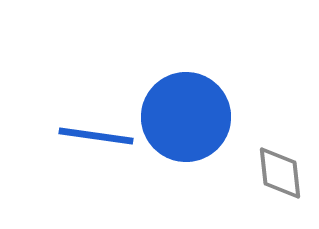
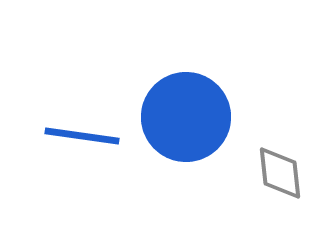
blue line: moved 14 px left
